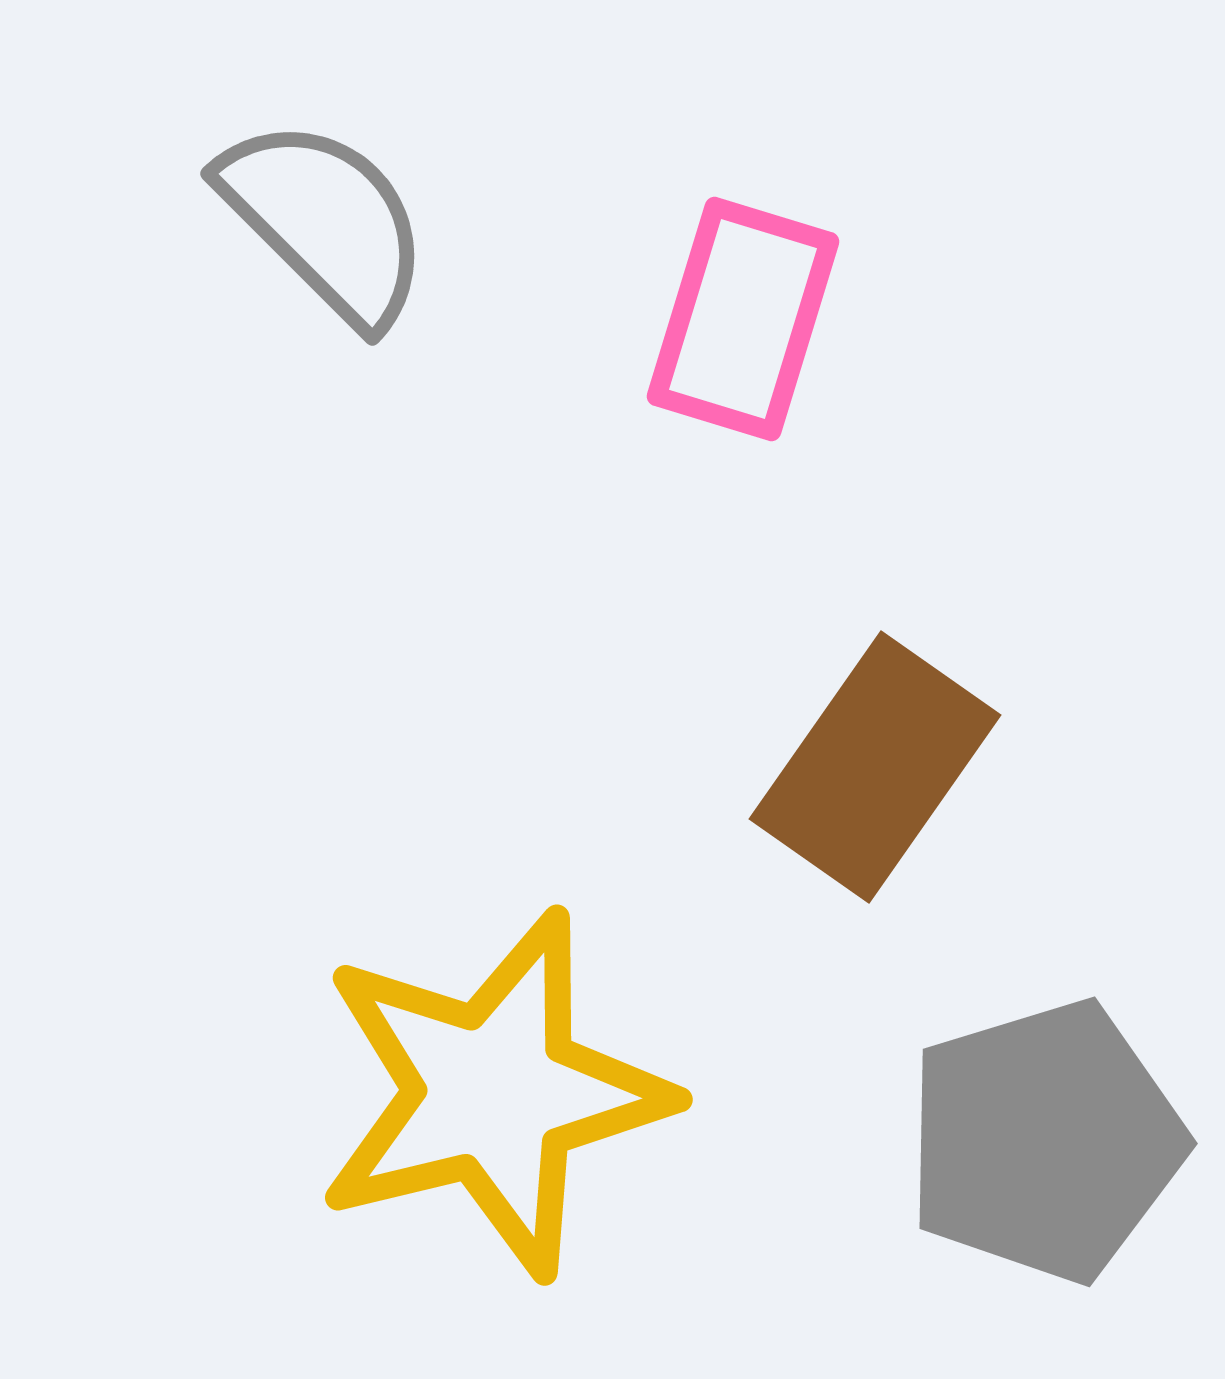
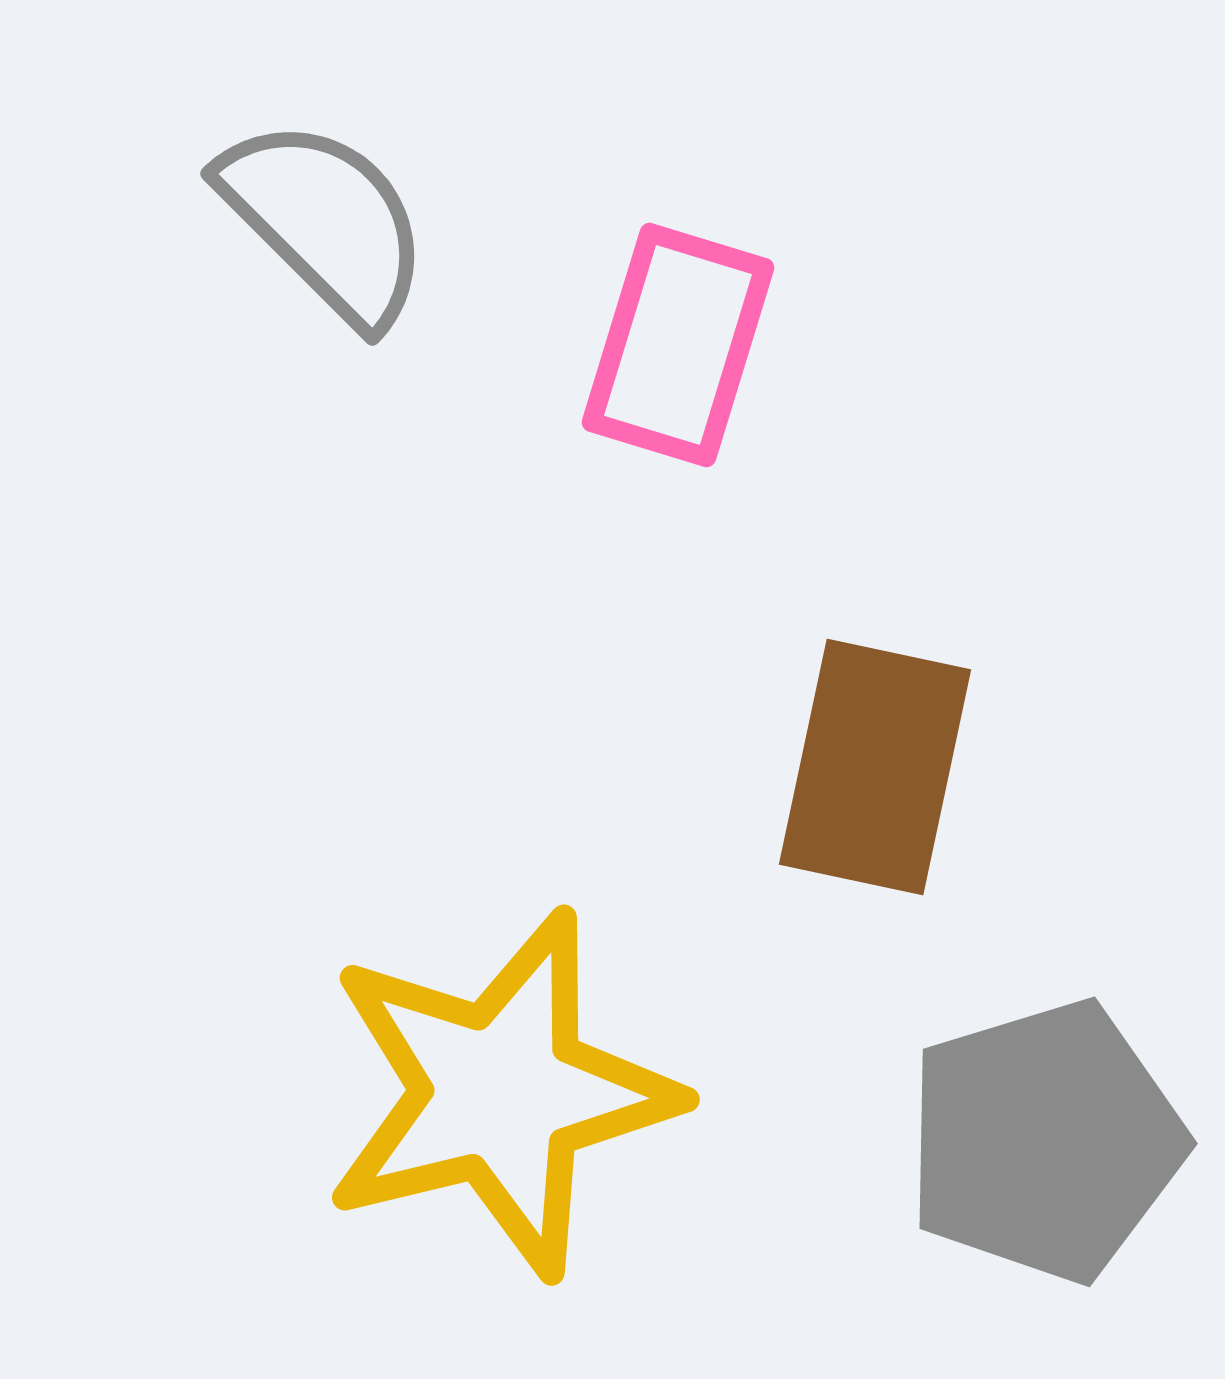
pink rectangle: moved 65 px left, 26 px down
brown rectangle: rotated 23 degrees counterclockwise
yellow star: moved 7 px right
